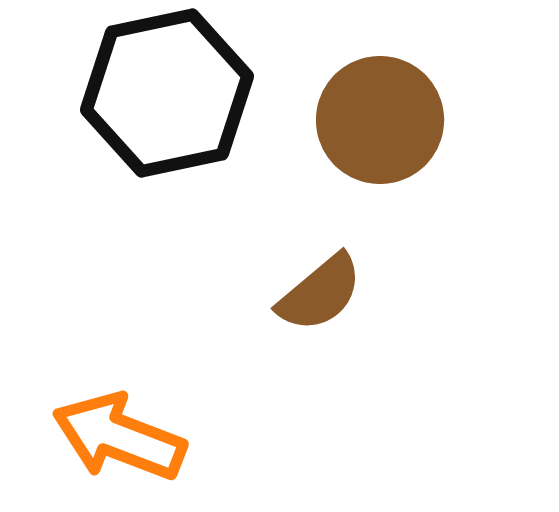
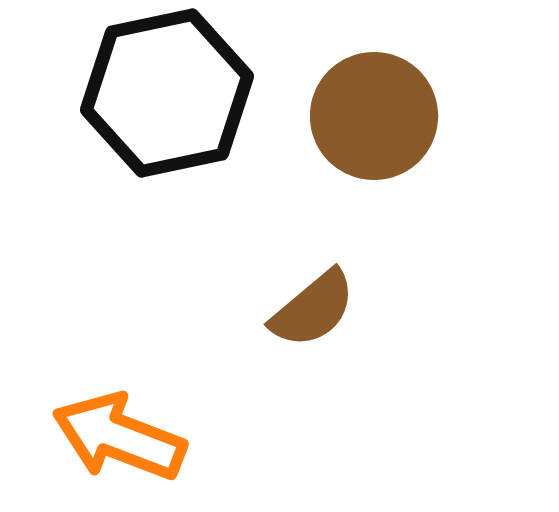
brown circle: moved 6 px left, 4 px up
brown semicircle: moved 7 px left, 16 px down
